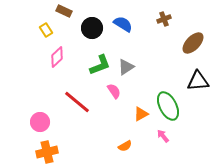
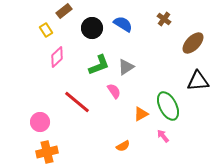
brown rectangle: rotated 63 degrees counterclockwise
brown cross: rotated 32 degrees counterclockwise
green L-shape: moved 1 px left
orange semicircle: moved 2 px left
